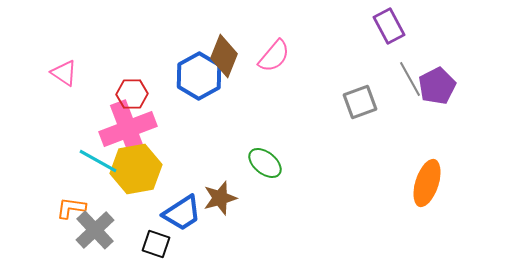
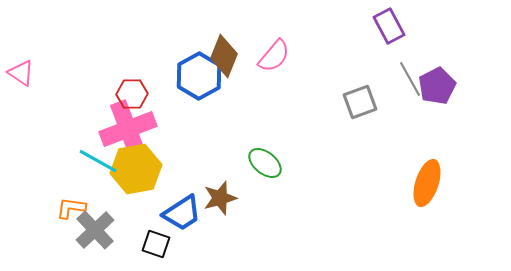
pink triangle: moved 43 px left
